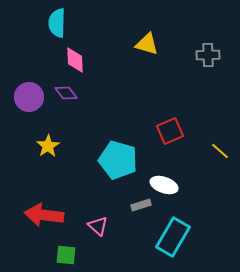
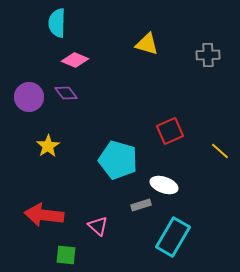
pink diamond: rotated 64 degrees counterclockwise
